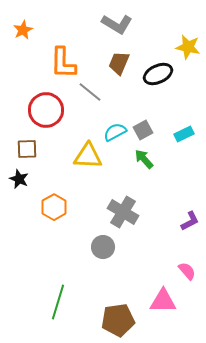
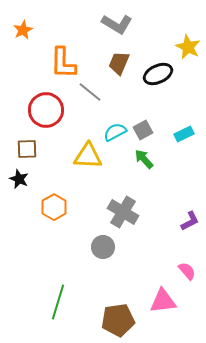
yellow star: rotated 15 degrees clockwise
pink triangle: rotated 8 degrees counterclockwise
